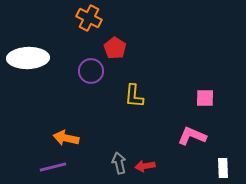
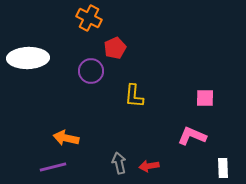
red pentagon: rotated 15 degrees clockwise
red arrow: moved 4 px right
